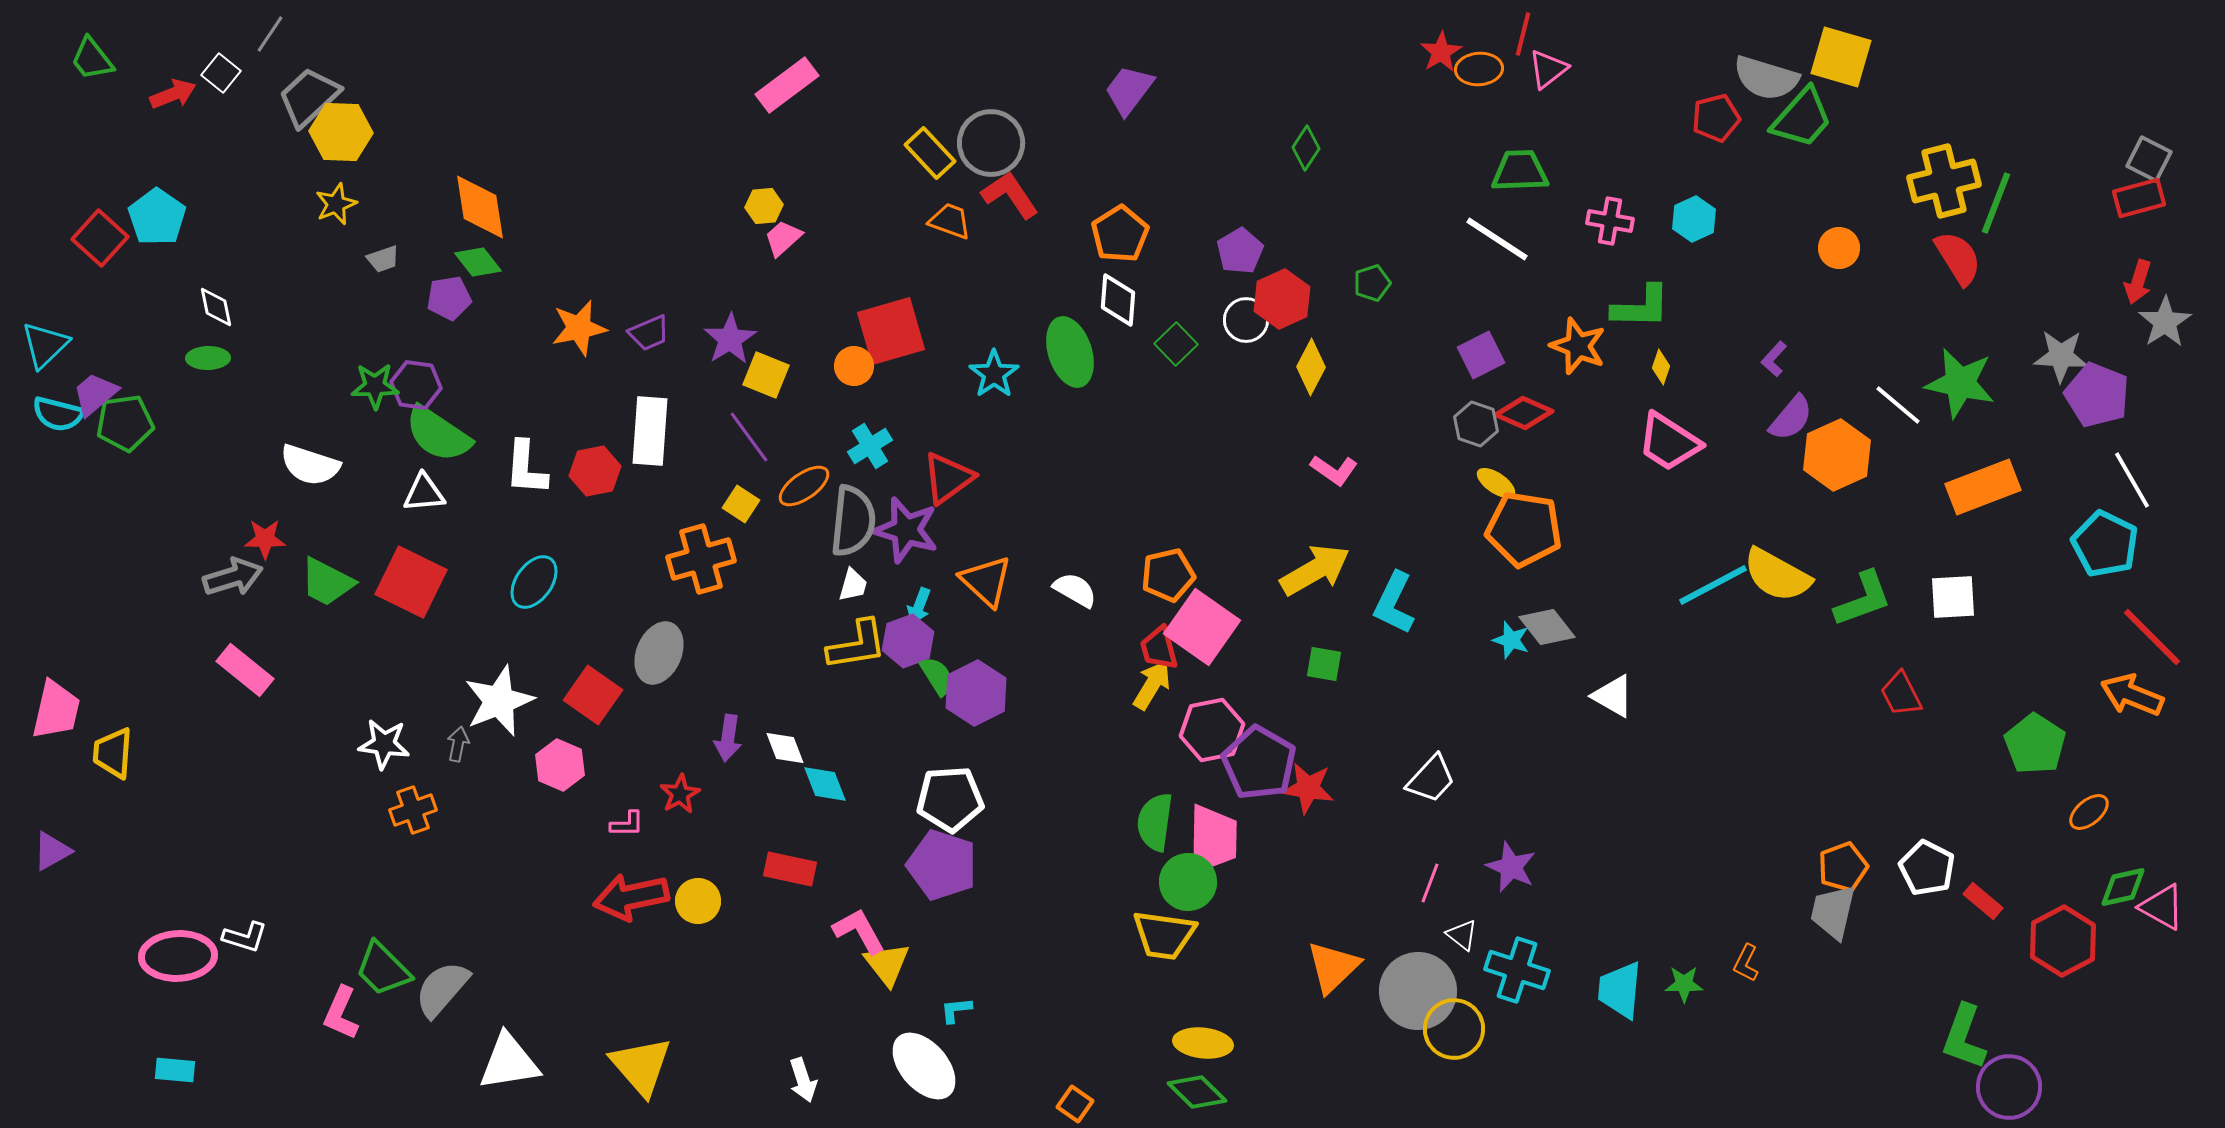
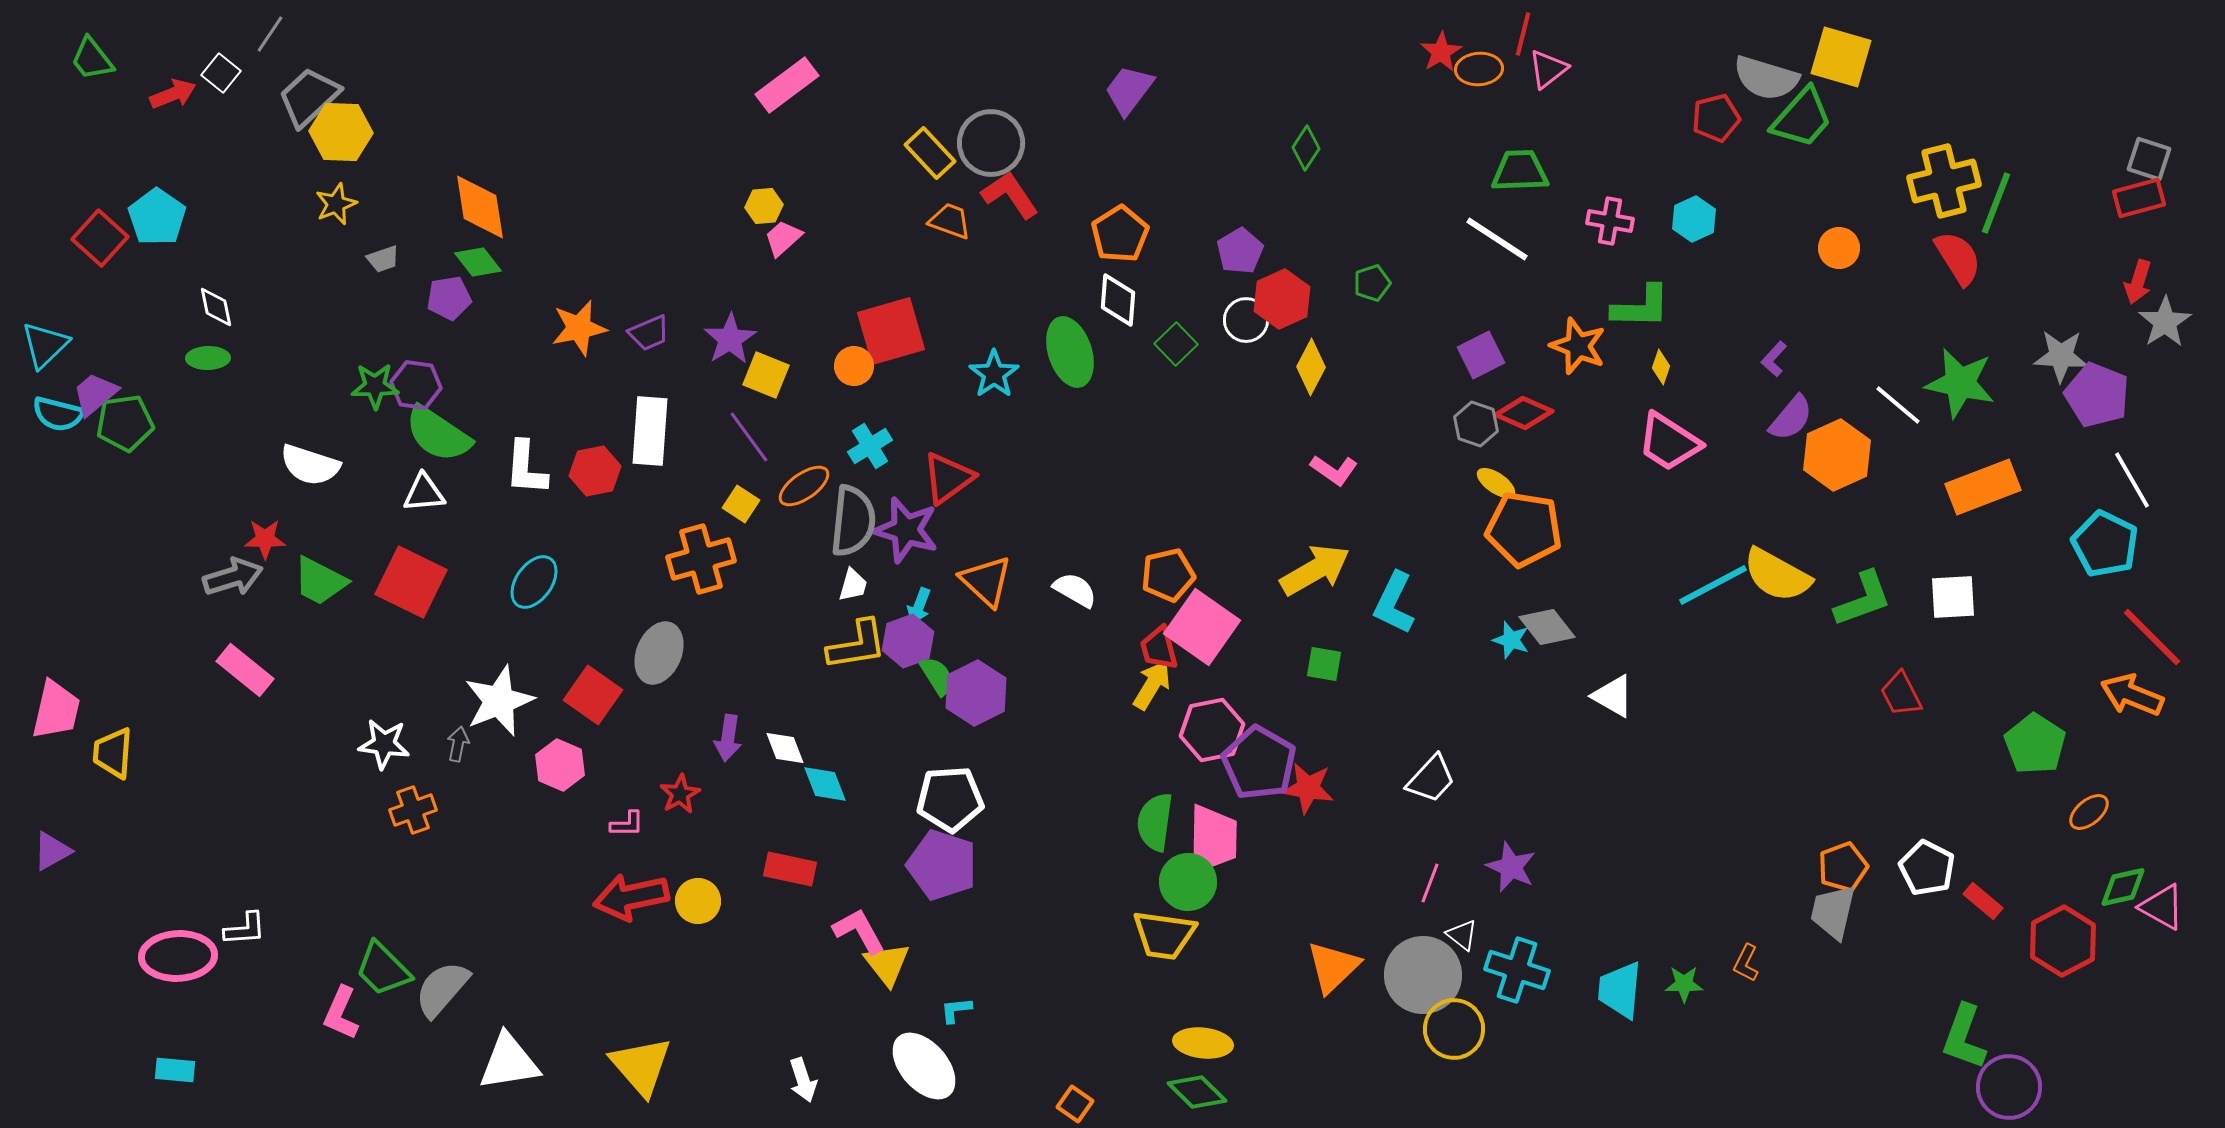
gray square at (2149, 159): rotated 9 degrees counterclockwise
green trapezoid at (327, 582): moved 7 px left, 1 px up
white L-shape at (245, 937): moved 8 px up; rotated 21 degrees counterclockwise
gray circle at (1418, 991): moved 5 px right, 16 px up
